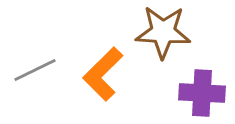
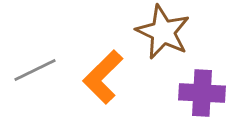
brown star: rotated 22 degrees clockwise
orange L-shape: moved 3 px down
